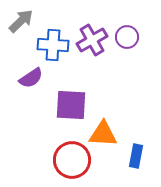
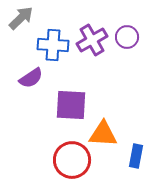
gray arrow: moved 3 px up
